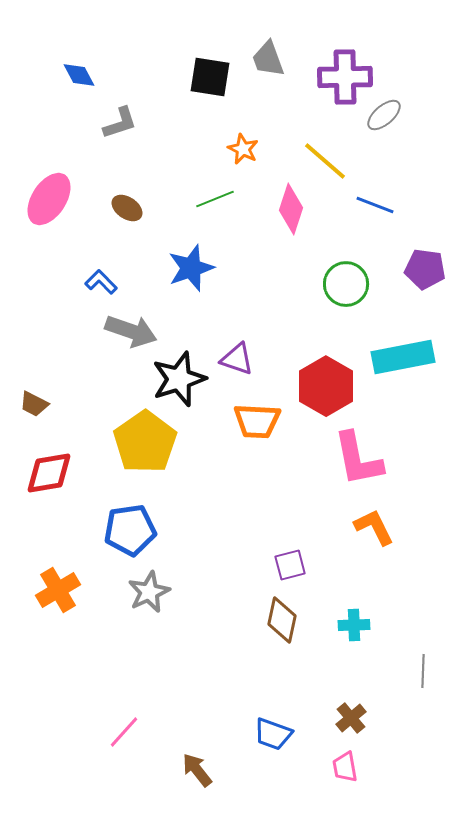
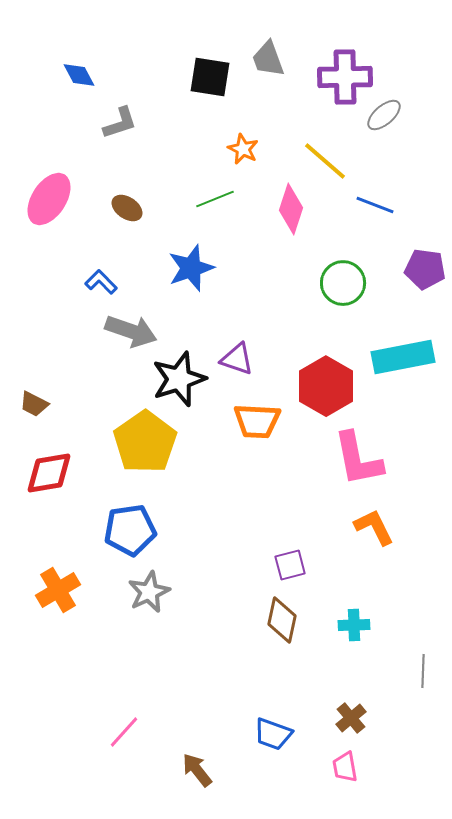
green circle: moved 3 px left, 1 px up
